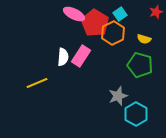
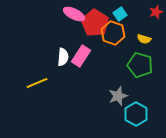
orange hexagon: rotated 15 degrees counterclockwise
